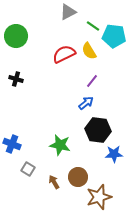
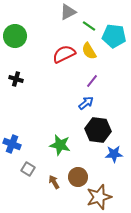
green line: moved 4 px left
green circle: moved 1 px left
